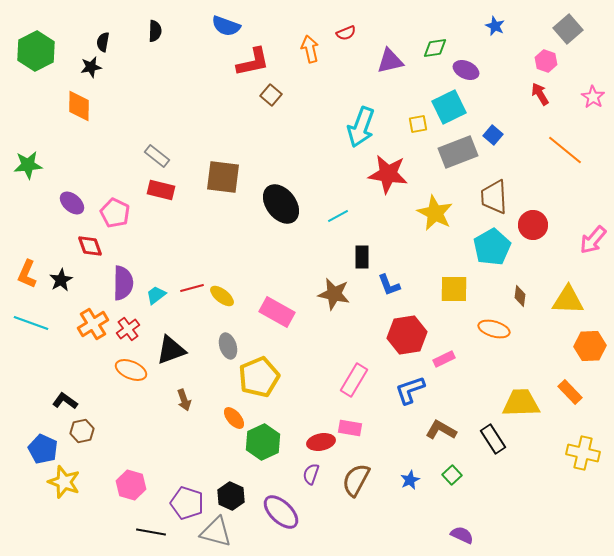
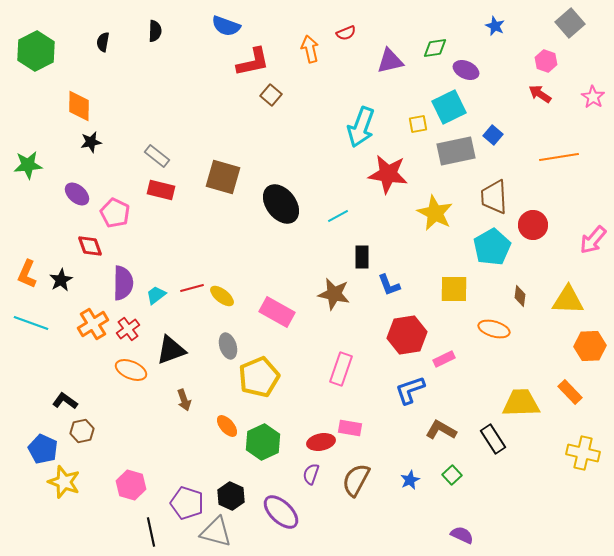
gray square at (568, 29): moved 2 px right, 6 px up
black star at (91, 67): moved 75 px down
red arrow at (540, 94): rotated 25 degrees counterclockwise
orange line at (565, 150): moved 6 px left, 7 px down; rotated 48 degrees counterclockwise
gray rectangle at (458, 152): moved 2 px left, 1 px up; rotated 9 degrees clockwise
brown square at (223, 177): rotated 9 degrees clockwise
purple ellipse at (72, 203): moved 5 px right, 9 px up
pink rectangle at (354, 380): moved 13 px left, 11 px up; rotated 12 degrees counterclockwise
orange ellipse at (234, 418): moved 7 px left, 8 px down
black line at (151, 532): rotated 68 degrees clockwise
